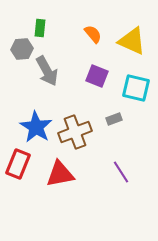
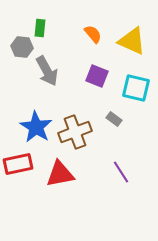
gray hexagon: moved 2 px up; rotated 10 degrees clockwise
gray rectangle: rotated 56 degrees clockwise
red rectangle: rotated 56 degrees clockwise
